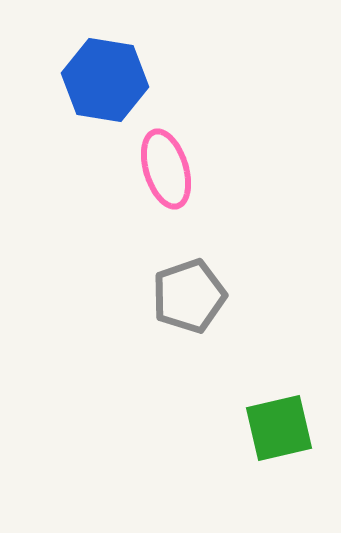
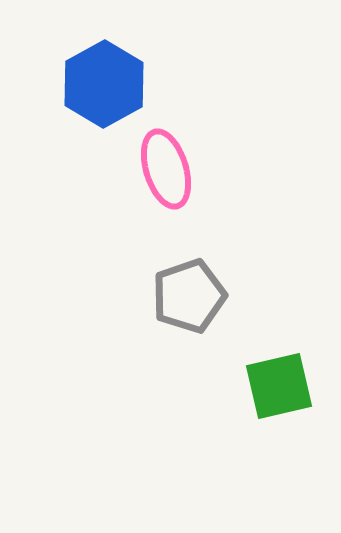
blue hexagon: moved 1 px left, 4 px down; rotated 22 degrees clockwise
green square: moved 42 px up
